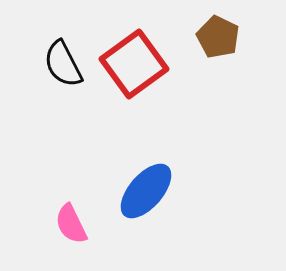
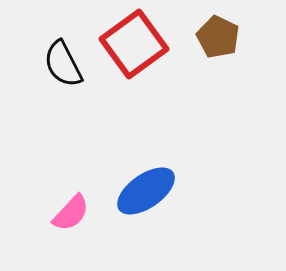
red square: moved 20 px up
blue ellipse: rotated 14 degrees clockwise
pink semicircle: moved 11 px up; rotated 111 degrees counterclockwise
